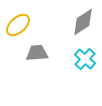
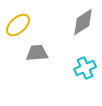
cyan cross: moved 9 px down; rotated 25 degrees clockwise
